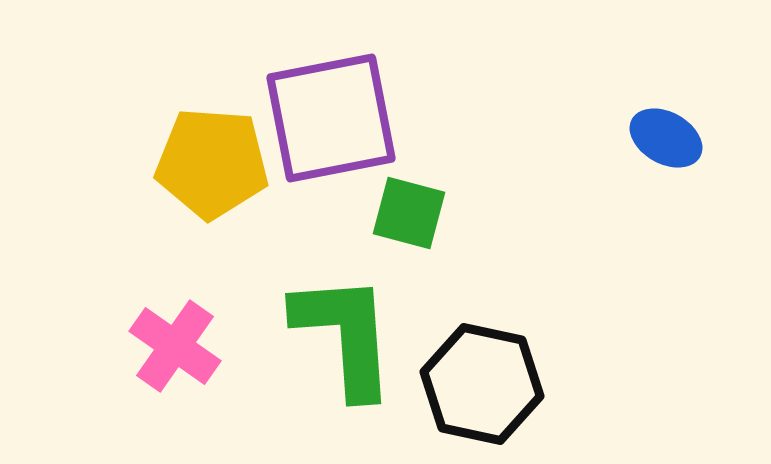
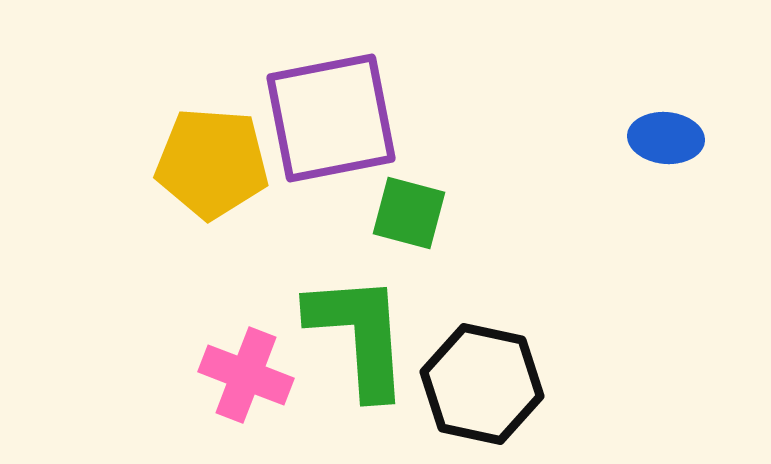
blue ellipse: rotated 24 degrees counterclockwise
green L-shape: moved 14 px right
pink cross: moved 71 px right, 29 px down; rotated 14 degrees counterclockwise
